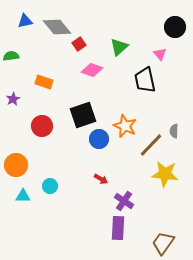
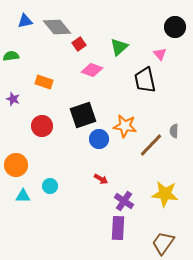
purple star: rotated 24 degrees counterclockwise
orange star: rotated 15 degrees counterclockwise
yellow star: moved 20 px down
